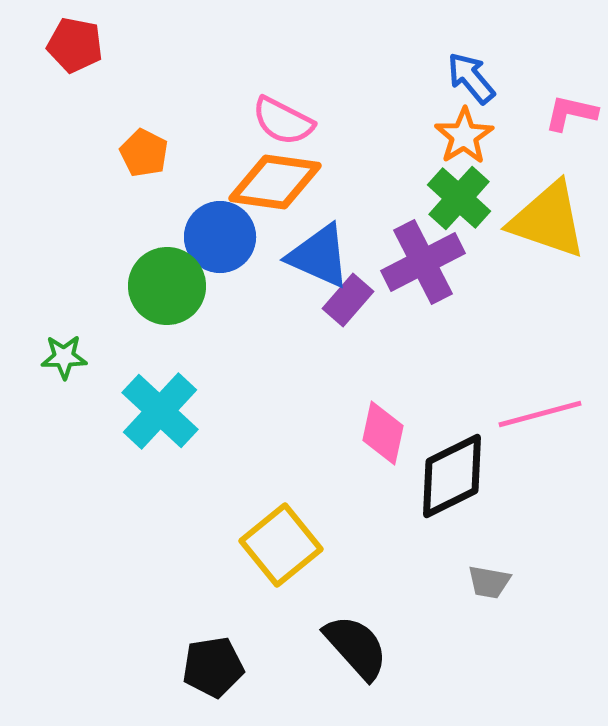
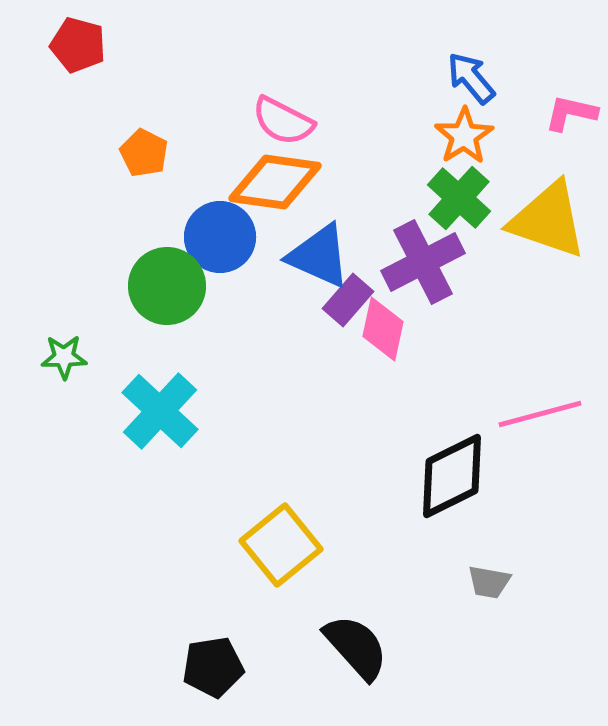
red pentagon: moved 3 px right; rotated 4 degrees clockwise
pink diamond: moved 104 px up
